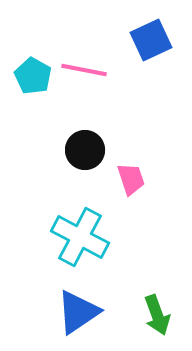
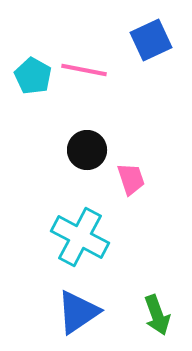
black circle: moved 2 px right
